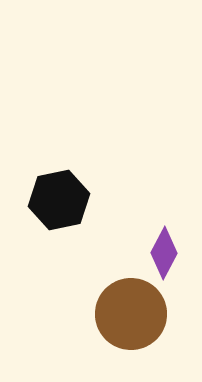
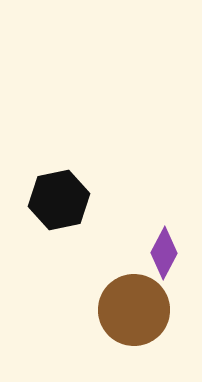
brown circle: moved 3 px right, 4 px up
